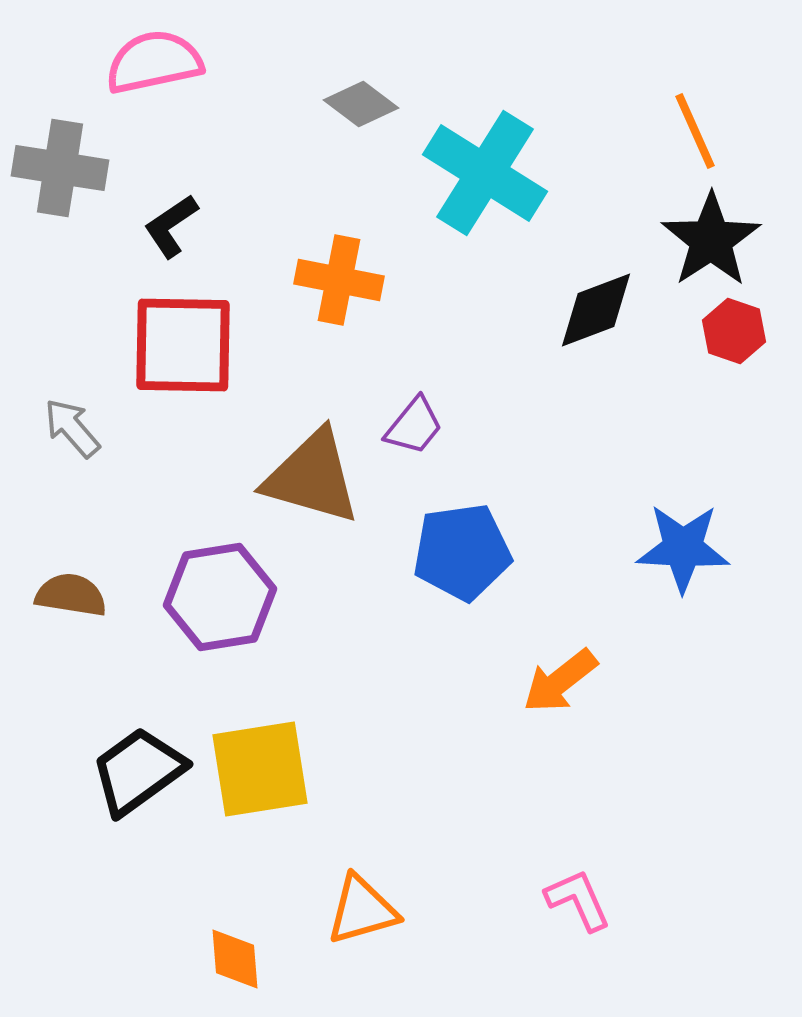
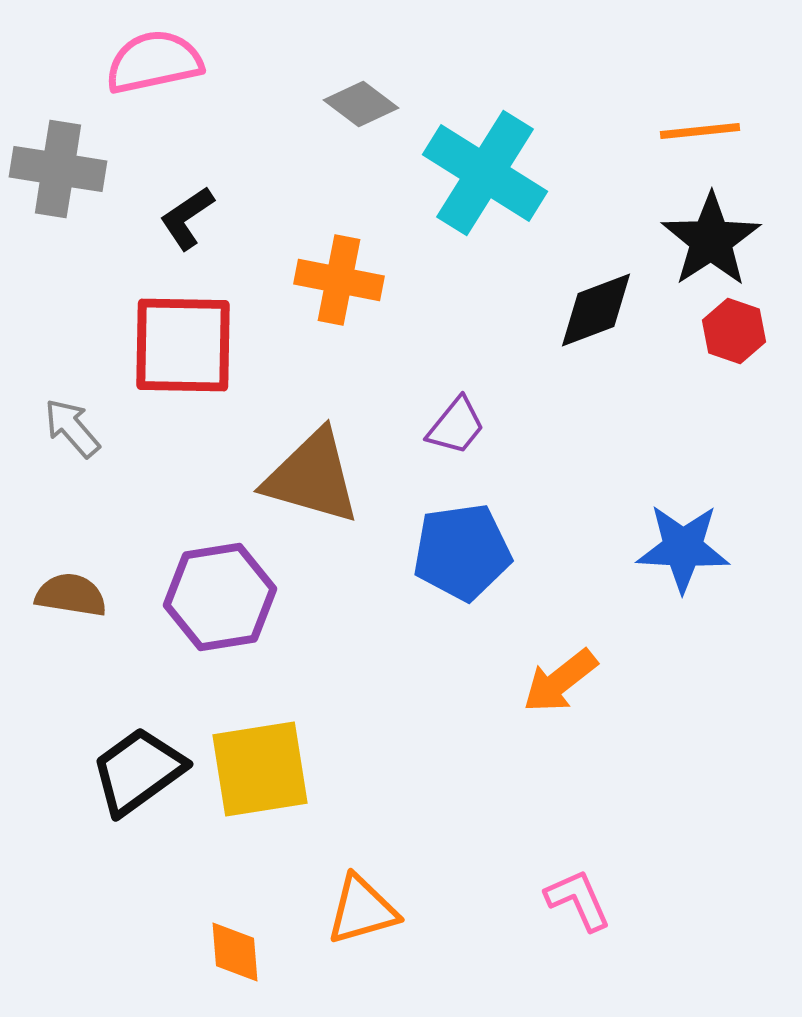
orange line: moved 5 px right; rotated 72 degrees counterclockwise
gray cross: moved 2 px left, 1 px down
black L-shape: moved 16 px right, 8 px up
purple trapezoid: moved 42 px right
orange diamond: moved 7 px up
